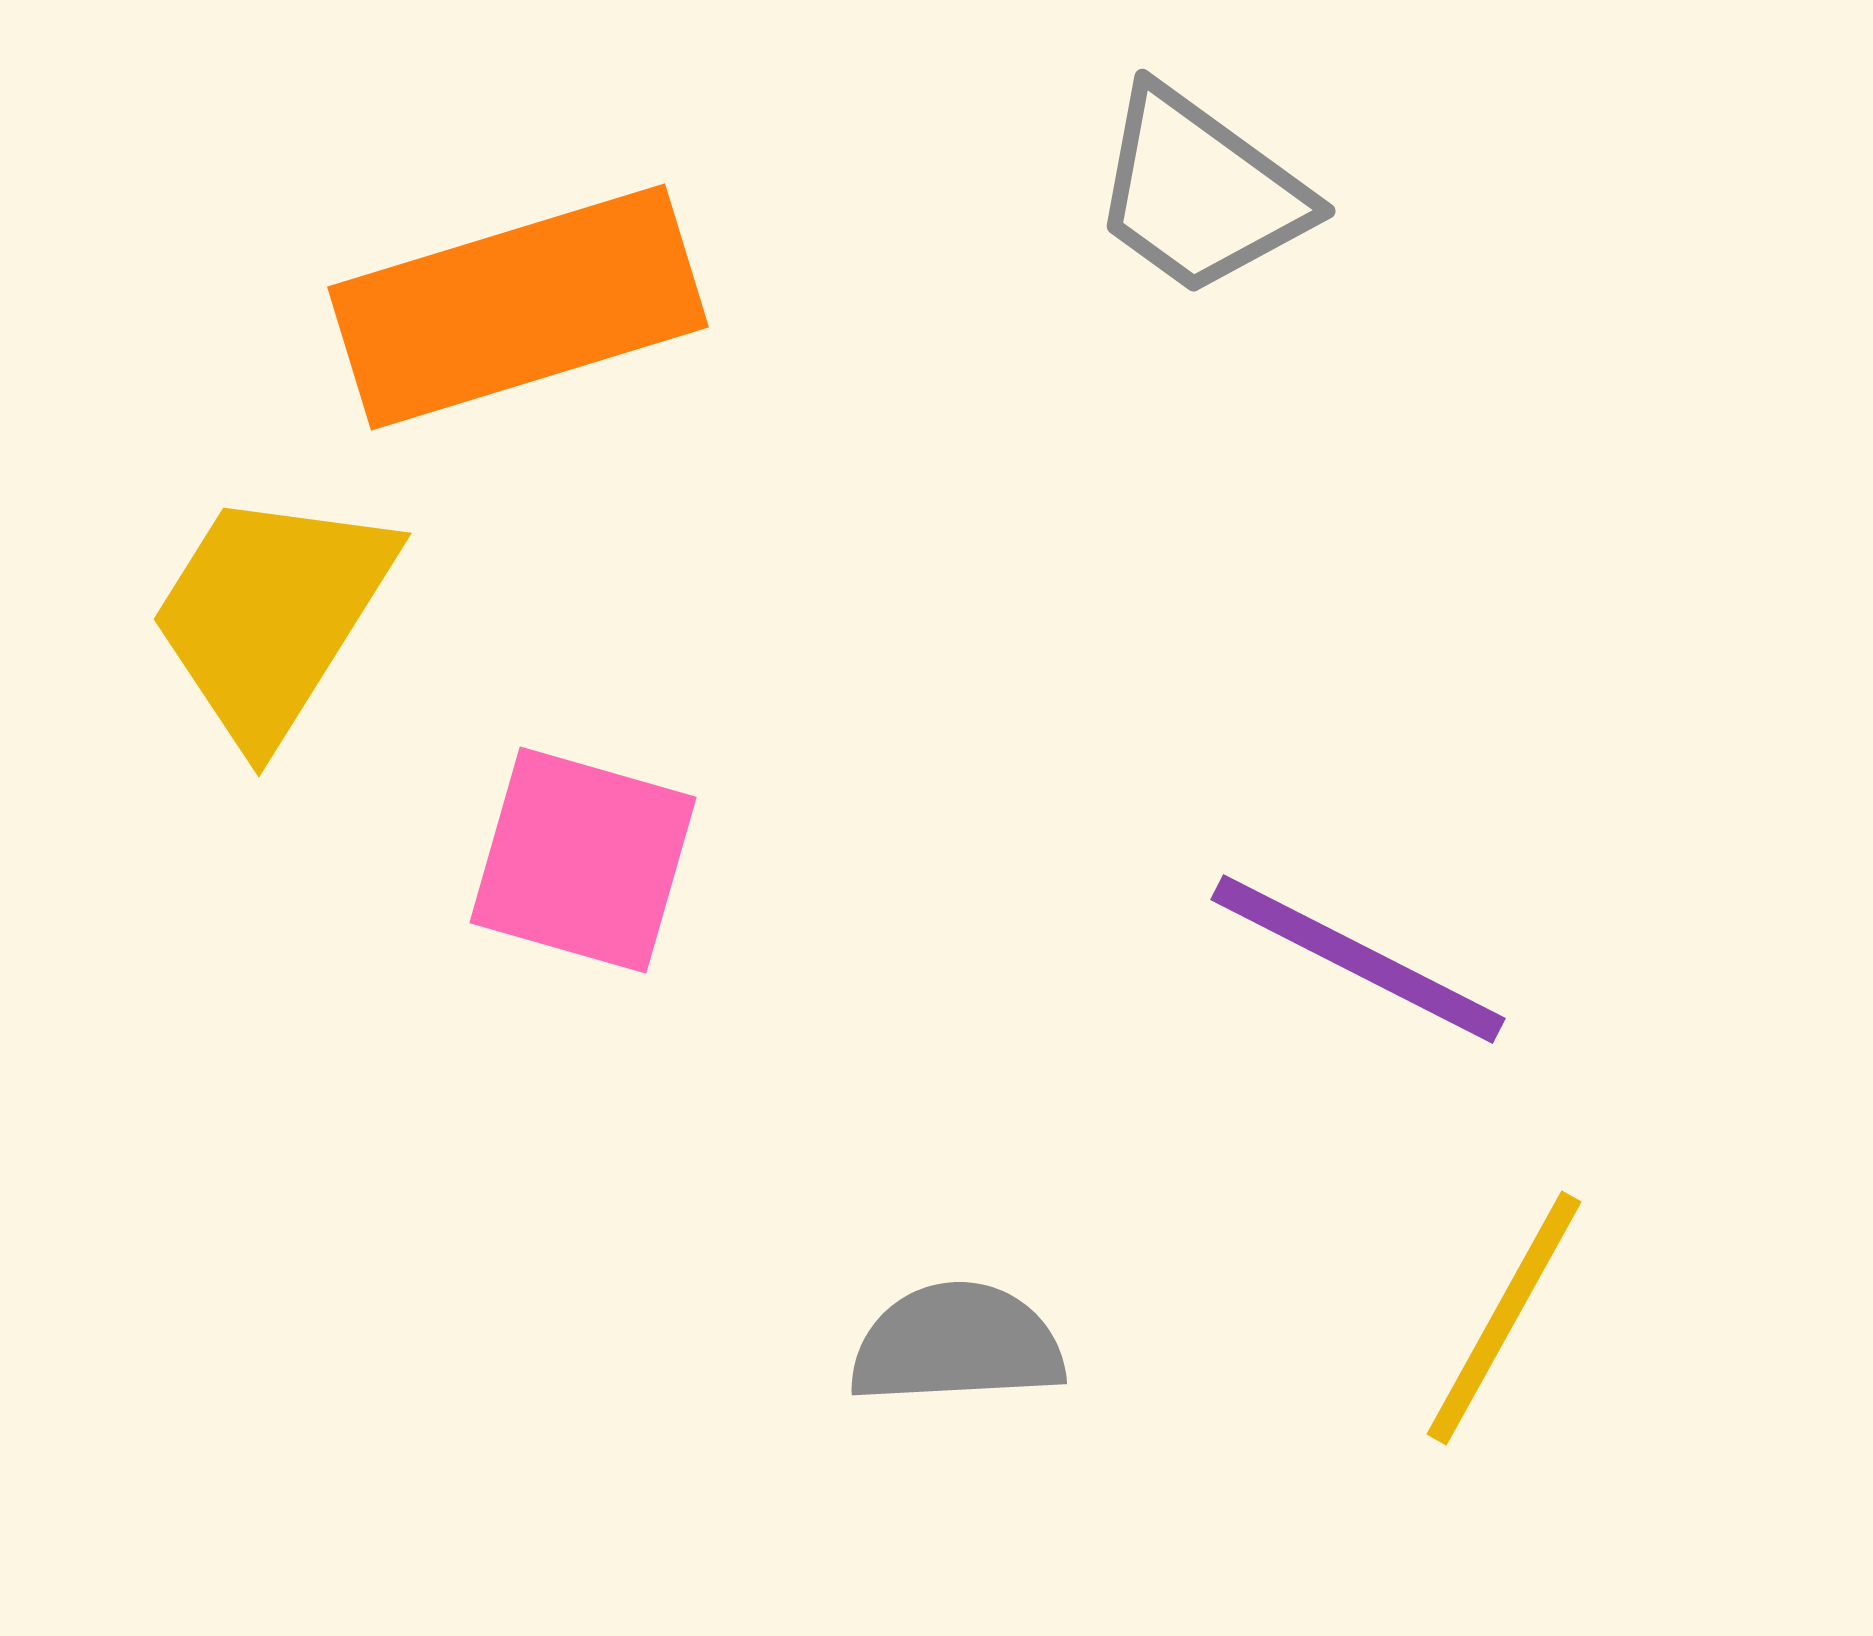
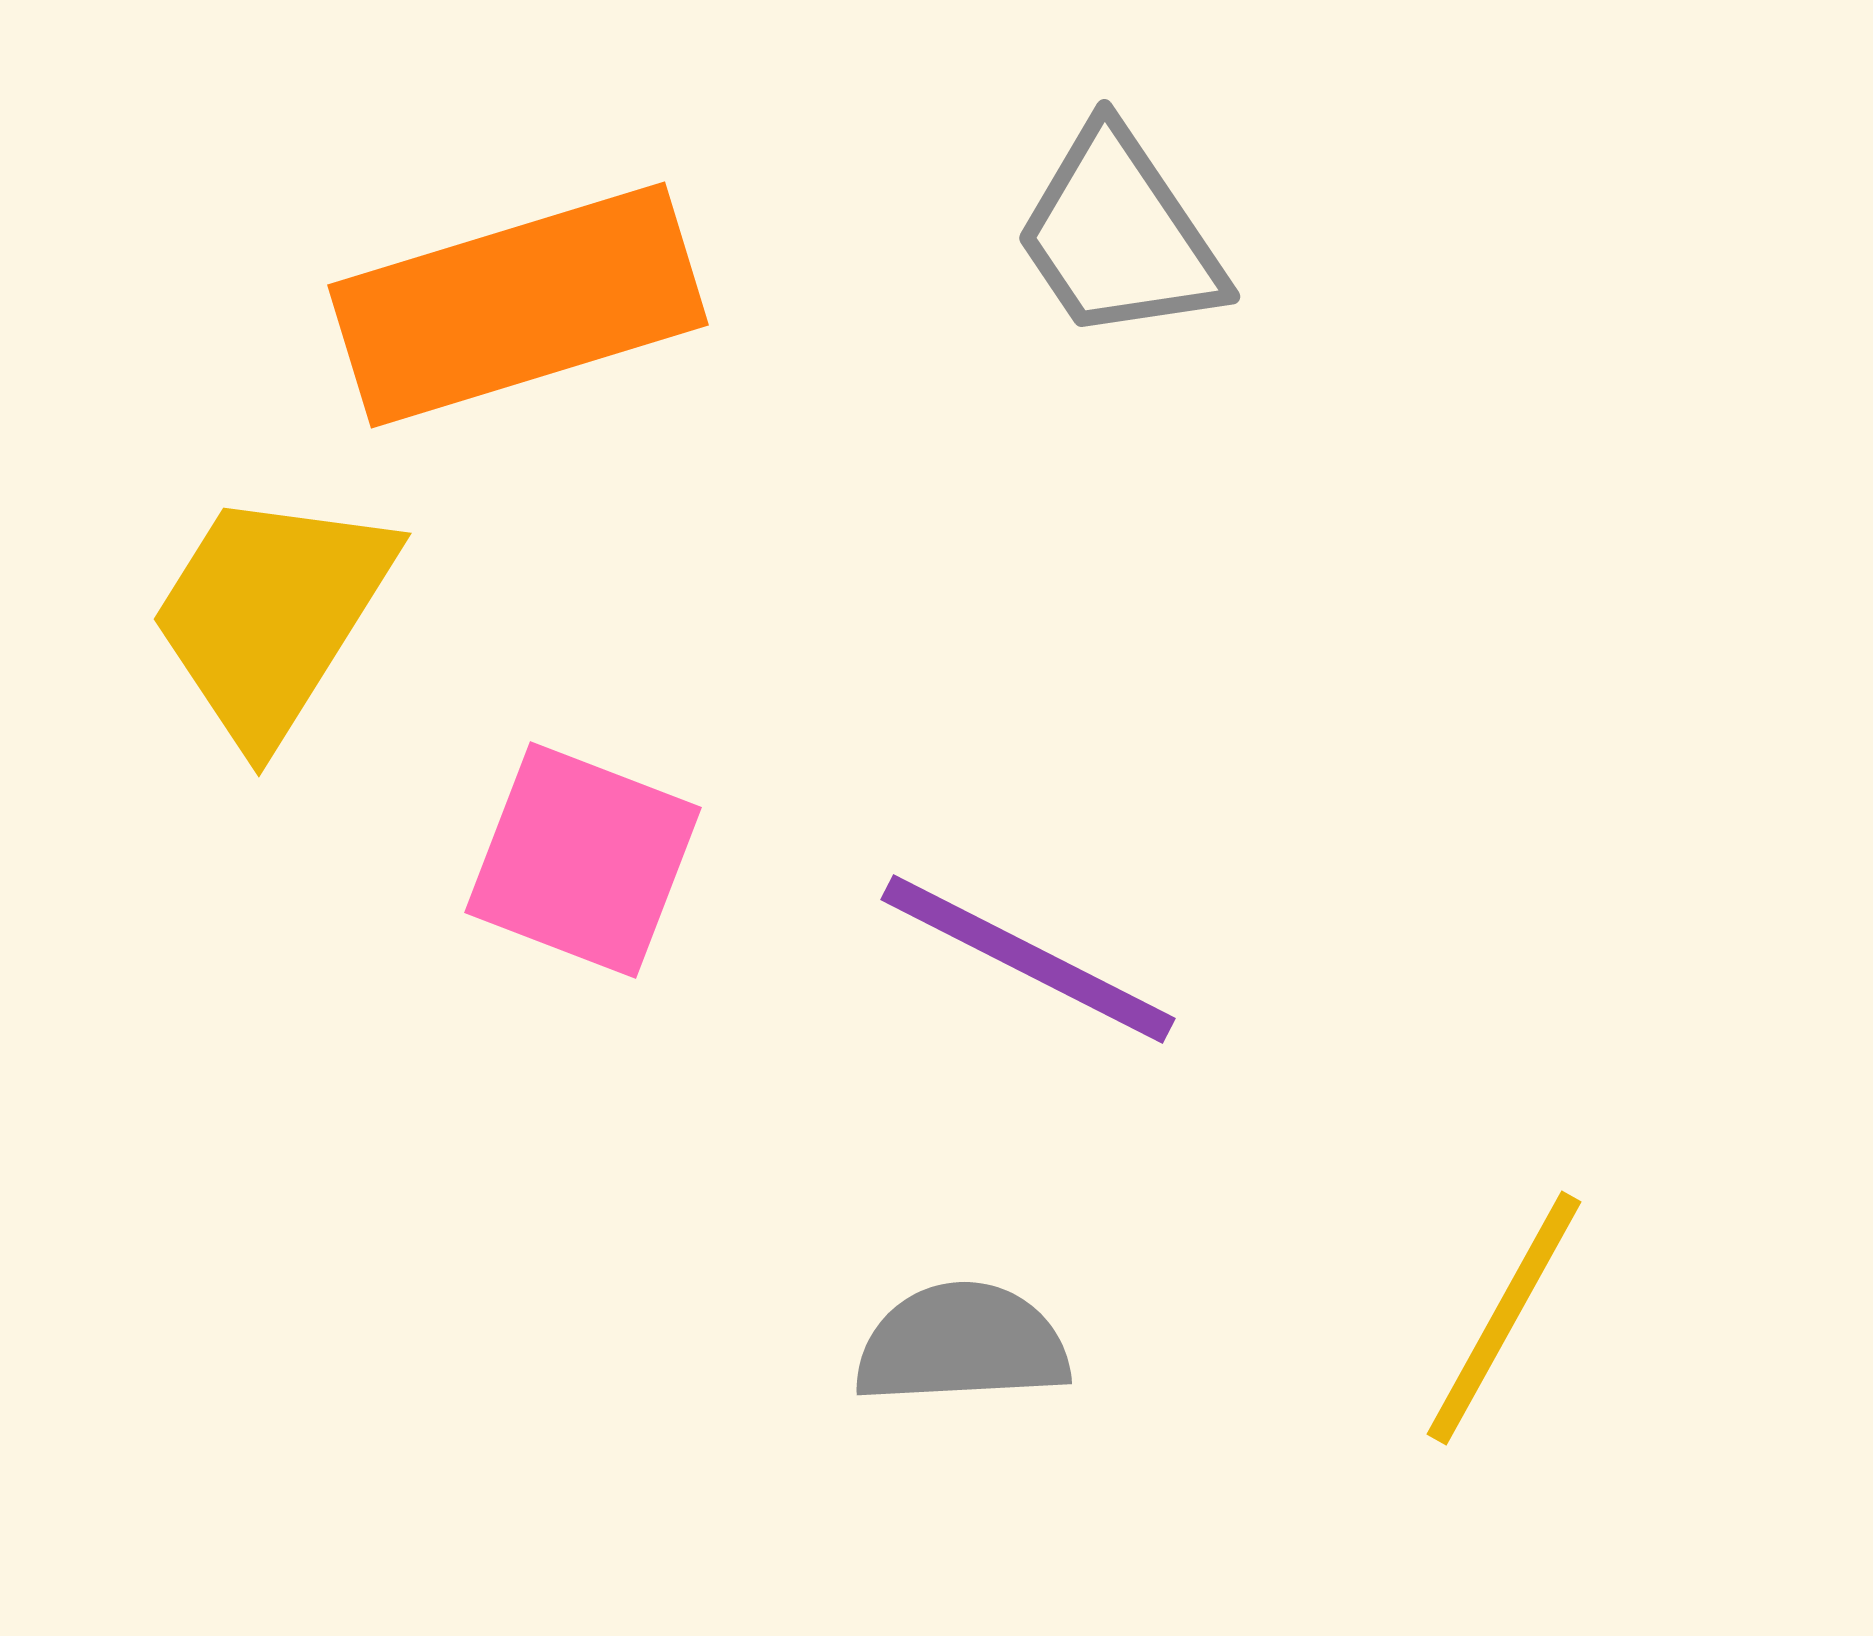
gray trapezoid: moved 81 px left, 43 px down; rotated 20 degrees clockwise
orange rectangle: moved 2 px up
pink square: rotated 5 degrees clockwise
purple line: moved 330 px left
gray semicircle: moved 5 px right
